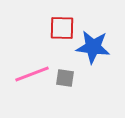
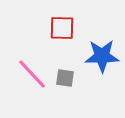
blue star: moved 9 px right, 9 px down; rotated 8 degrees counterclockwise
pink line: rotated 68 degrees clockwise
